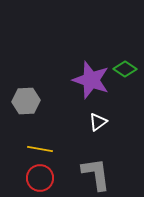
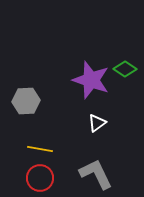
white triangle: moved 1 px left, 1 px down
gray L-shape: rotated 18 degrees counterclockwise
